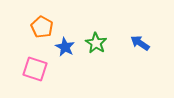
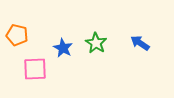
orange pentagon: moved 25 px left, 8 px down; rotated 15 degrees counterclockwise
blue star: moved 2 px left, 1 px down
pink square: rotated 20 degrees counterclockwise
